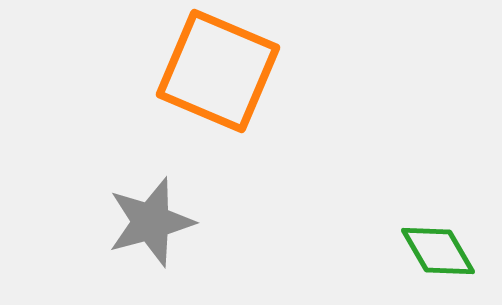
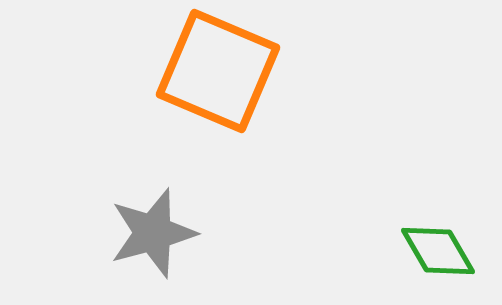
gray star: moved 2 px right, 11 px down
